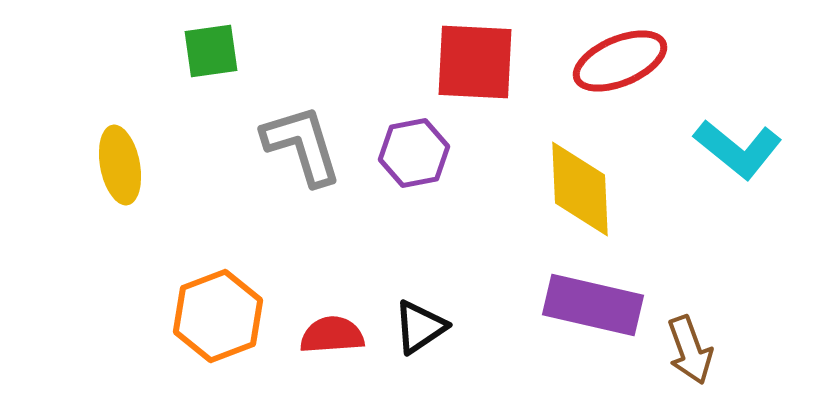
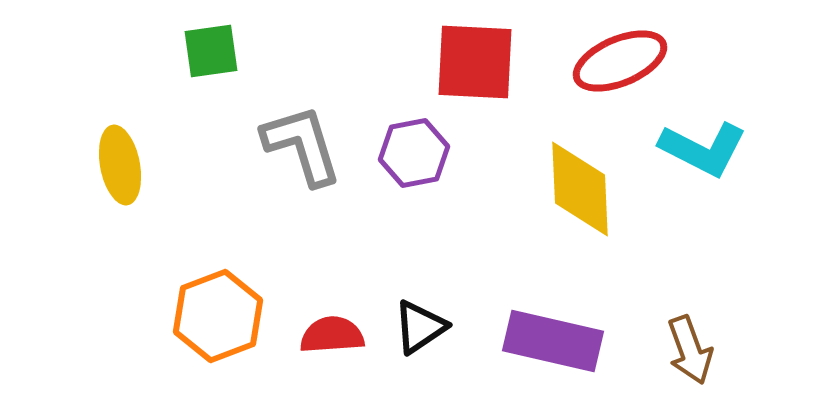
cyan L-shape: moved 35 px left; rotated 12 degrees counterclockwise
purple rectangle: moved 40 px left, 36 px down
